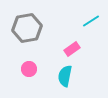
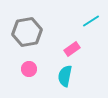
gray hexagon: moved 4 px down
